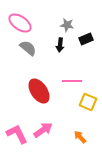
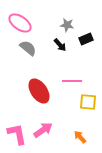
black arrow: rotated 48 degrees counterclockwise
yellow square: rotated 18 degrees counterclockwise
pink L-shape: rotated 15 degrees clockwise
